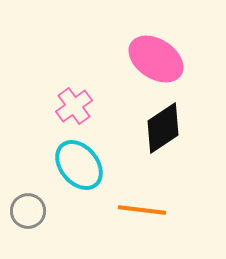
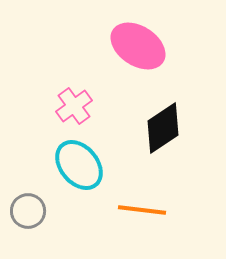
pink ellipse: moved 18 px left, 13 px up
